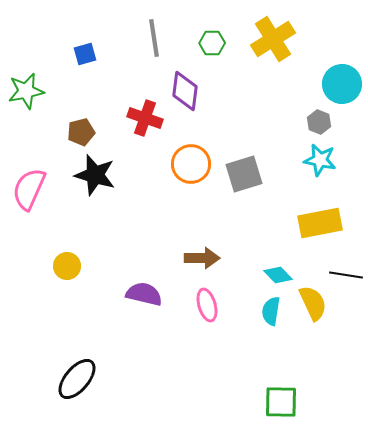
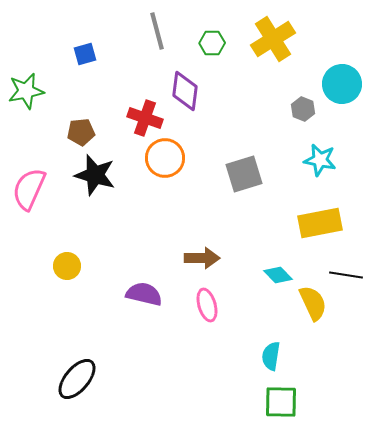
gray line: moved 3 px right, 7 px up; rotated 6 degrees counterclockwise
gray hexagon: moved 16 px left, 13 px up
brown pentagon: rotated 8 degrees clockwise
orange circle: moved 26 px left, 6 px up
cyan semicircle: moved 45 px down
